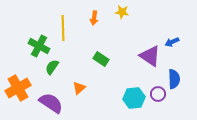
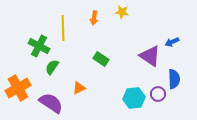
orange triangle: rotated 16 degrees clockwise
